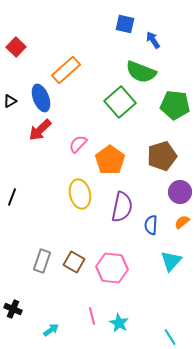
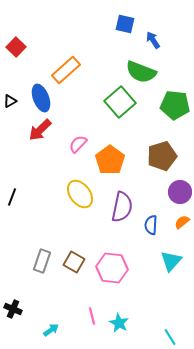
yellow ellipse: rotated 24 degrees counterclockwise
